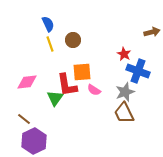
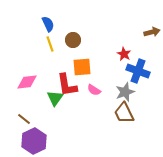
orange square: moved 5 px up
